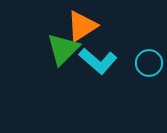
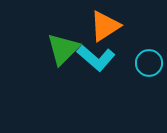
orange triangle: moved 23 px right
cyan L-shape: moved 2 px left, 3 px up
